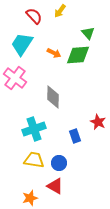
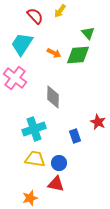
red semicircle: moved 1 px right
yellow trapezoid: moved 1 px right, 1 px up
red triangle: moved 1 px right, 2 px up; rotated 18 degrees counterclockwise
